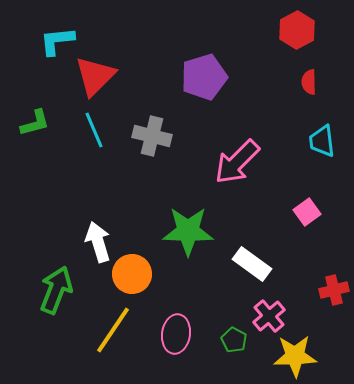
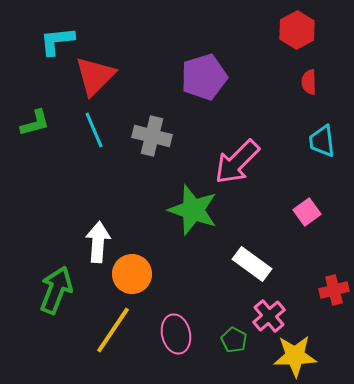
green star: moved 5 px right, 21 px up; rotated 18 degrees clockwise
white arrow: rotated 21 degrees clockwise
pink ellipse: rotated 21 degrees counterclockwise
